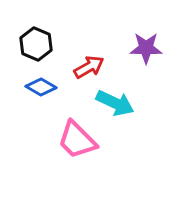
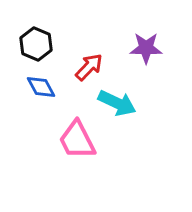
red arrow: rotated 16 degrees counterclockwise
blue diamond: rotated 32 degrees clockwise
cyan arrow: moved 2 px right
pink trapezoid: rotated 18 degrees clockwise
